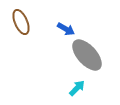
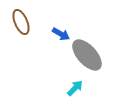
blue arrow: moved 5 px left, 5 px down
cyan arrow: moved 2 px left
